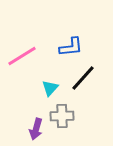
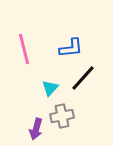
blue L-shape: moved 1 px down
pink line: moved 2 px right, 7 px up; rotated 72 degrees counterclockwise
gray cross: rotated 10 degrees counterclockwise
